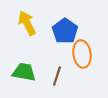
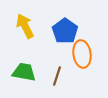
yellow arrow: moved 2 px left, 3 px down
